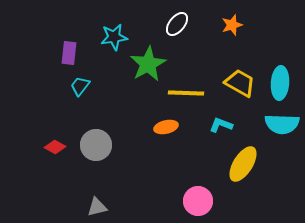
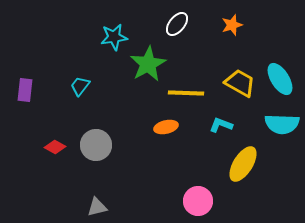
purple rectangle: moved 44 px left, 37 px down
cyan ellipse: moved 4 px up; rotated 36 degrees counterclockwise
